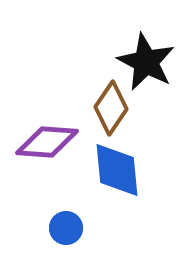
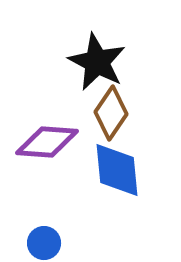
black star: moved 49 px left
brown diamond: moved 5 px down
blue circle: moved 22 px left, 15 px down
